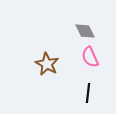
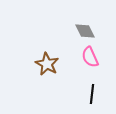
black line: moved 4 px right, 1 px down
